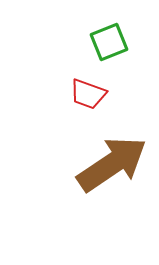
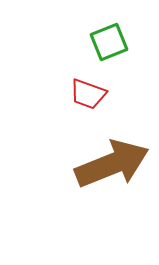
brown arrow: rotated 12 degrees clockwise
